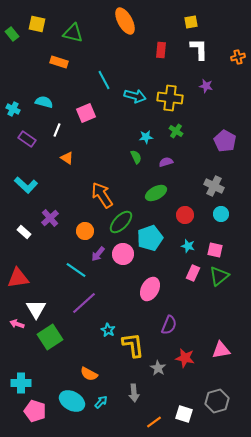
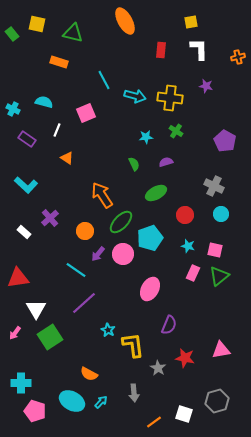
green semicircle at (136, 157): moved 2 px left, 7 px down
pink arrow at (17, 324): moved 2 px left, 9 px down; rotated 72 degrees counterclockwise
